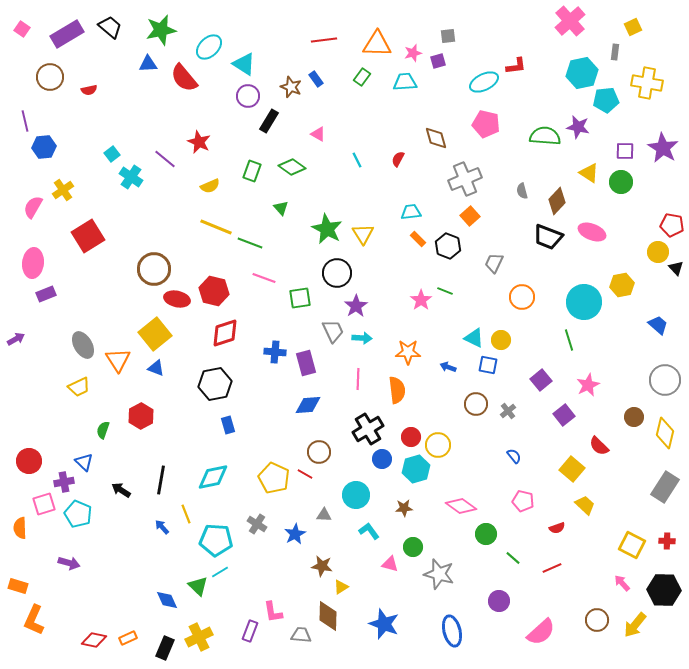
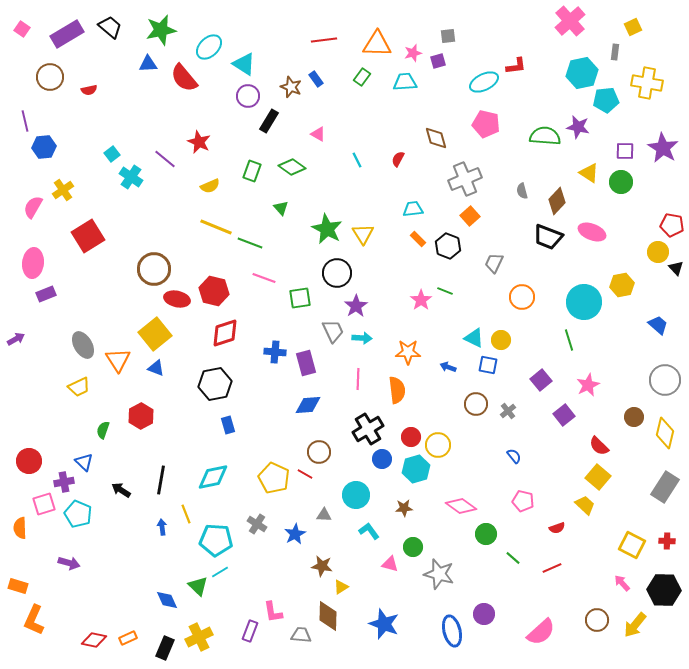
cyan trapezoid at (411, 212): moved 2 px right, 3 px up
yellow square at (572, 469): moved 26 px right, 8 px down
blue arrow at (162, 527): rotated 35 degrees clockwise
purple circle at (499, 601): moved 15 px left, 13 px down
